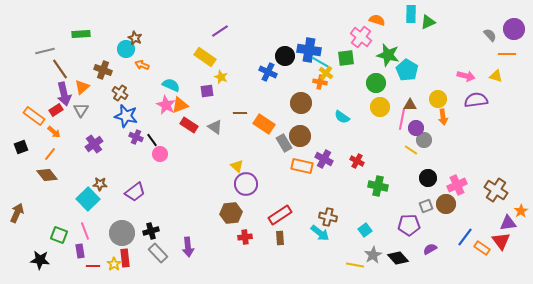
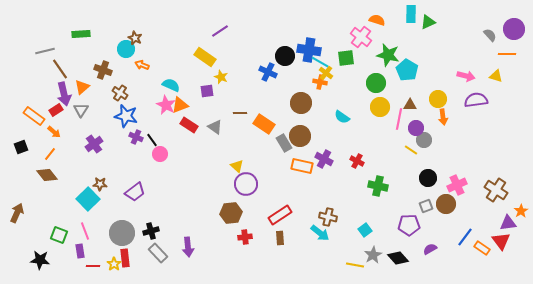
pink line at (402, 119): moved 3 px left
